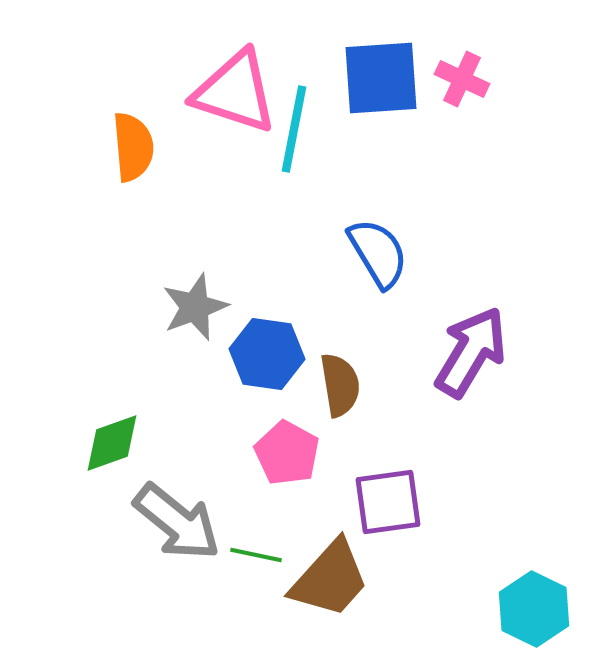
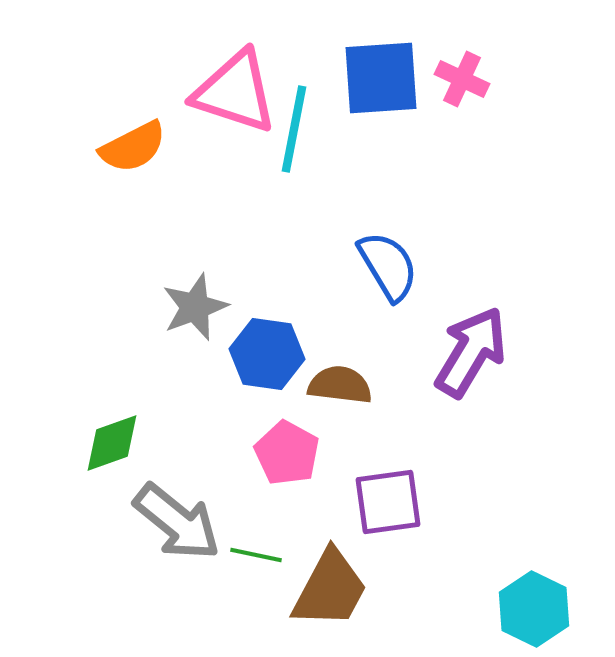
orange semicircle: rotated 68 degrees clockwise
blue semicircle: moved 10 px right, 13 px down
brown semicircle: rotated 74 degrees counterclockwise
brown trapezoid: moved 10 px down; rotated 14 degrees counterclockwise
